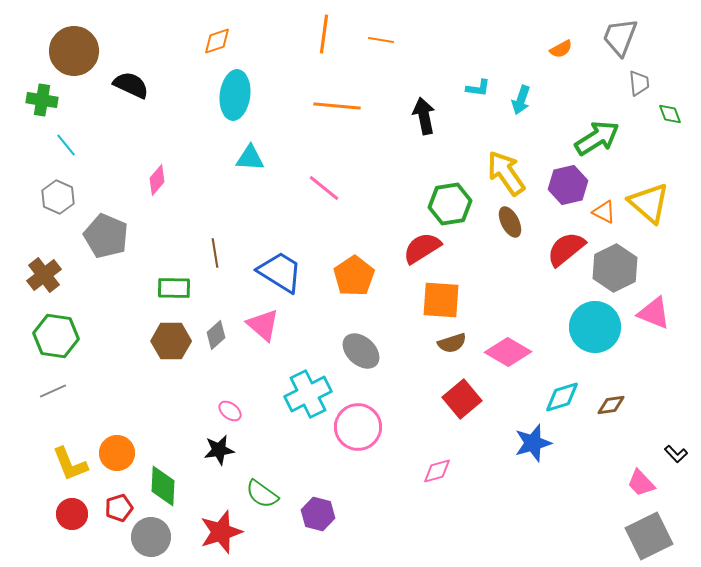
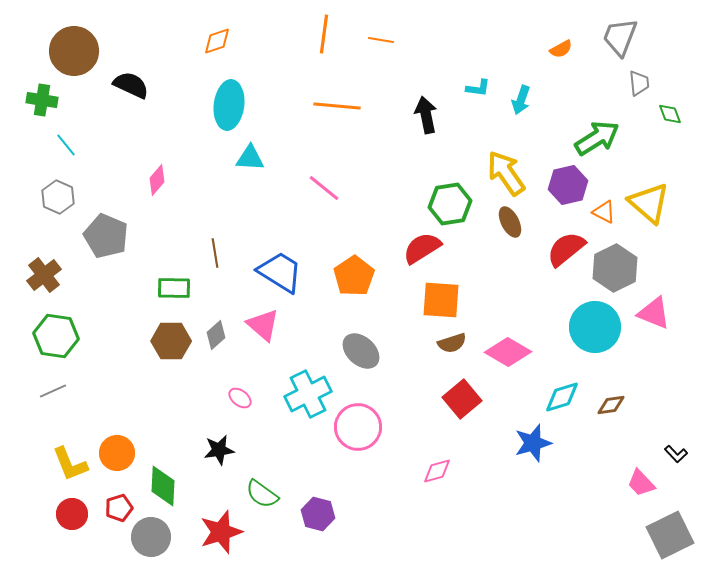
cyan ellipse at (235, 95): moved 6 px left, 10 px down
black arrow at (424, 116): moved 2 px right, 1 px up
pink ellipse at (230, 411): moved 10 px right, 13 px up
gray square at (649, 536): moved 21 px right, 1 px up
